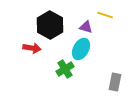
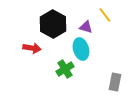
yellow line: rotated 35 degrees clockwise
black hexagon: moved 3 px right, 1 px up
cyan ellipse: rotated 45 degrees counterclockwise
